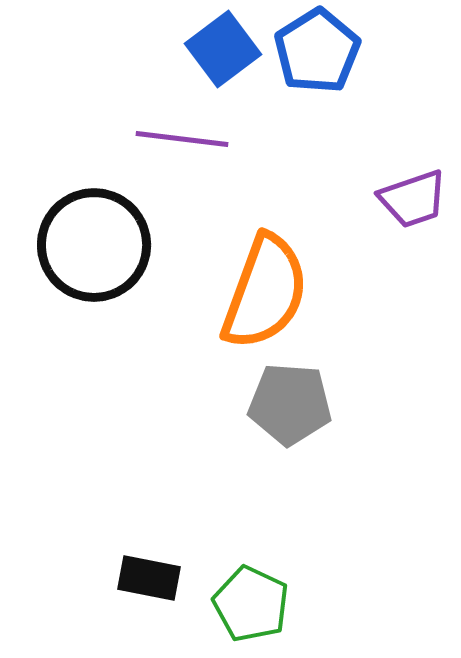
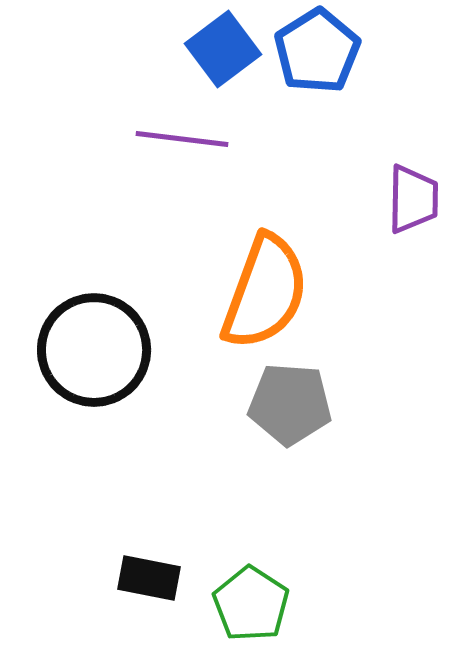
purple trapezoid: rotated 70 degrees counterclockwise
black circle: moved 105 px down
green pentagon: rotated 8 degrees clockwise
